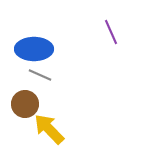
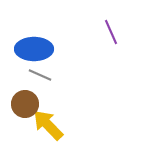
yellow arrow: moved 1 px left, 4 px up
